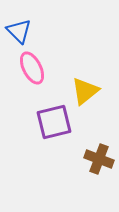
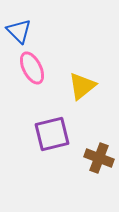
yellow triangle: moved 3 px left, 5 px up
purple square: moved 2 px left, 12 px down
brown cross: moved 1 px up
